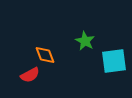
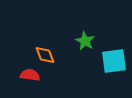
red semicircle: rotated 144 degrees counterclockwise
